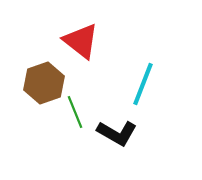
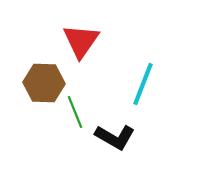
red triangle: rotated 27 degrees clockwise
brown hexagon: rotated 21 degrees clockwise
black L-shape: moved 2 px left, 4 px down
